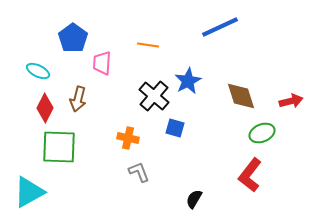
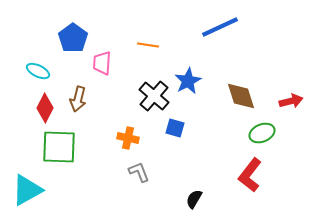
cyan triangle: moved 2 px left, 2 px up
